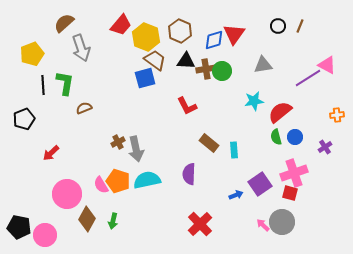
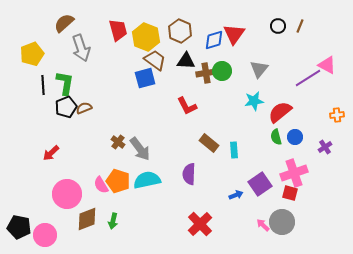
red trapezoid at (121, 25): moved 3 px left, 5 px down; rotated 55 degrees counterclockwise
gray triangle at (263, 65): moved 4 px left, 4 px down; rotated 42 degrees counterclockwise
brown cross at (206, 69): moved 4 px down
black pentagon at (24, 119): moved 42 px right, 12 px up
brown cross at (118, 142): rotated 24 degrees counterclockwise
gray arrow at (136, 149): moved 4 px right; rotated 25 degrees counterclockwise
brown diamond at (87, 219): rotated 40 degrees clockwise
